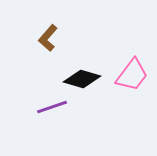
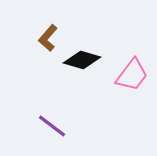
black diamond: moved 19 px up
purple line: moved 19 px down; rotated 56 degrees clockwise
